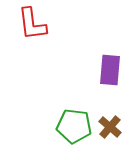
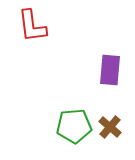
red L-shape: moved 2 px down
green pentagon: rotated 12 degrees counterclockwise
